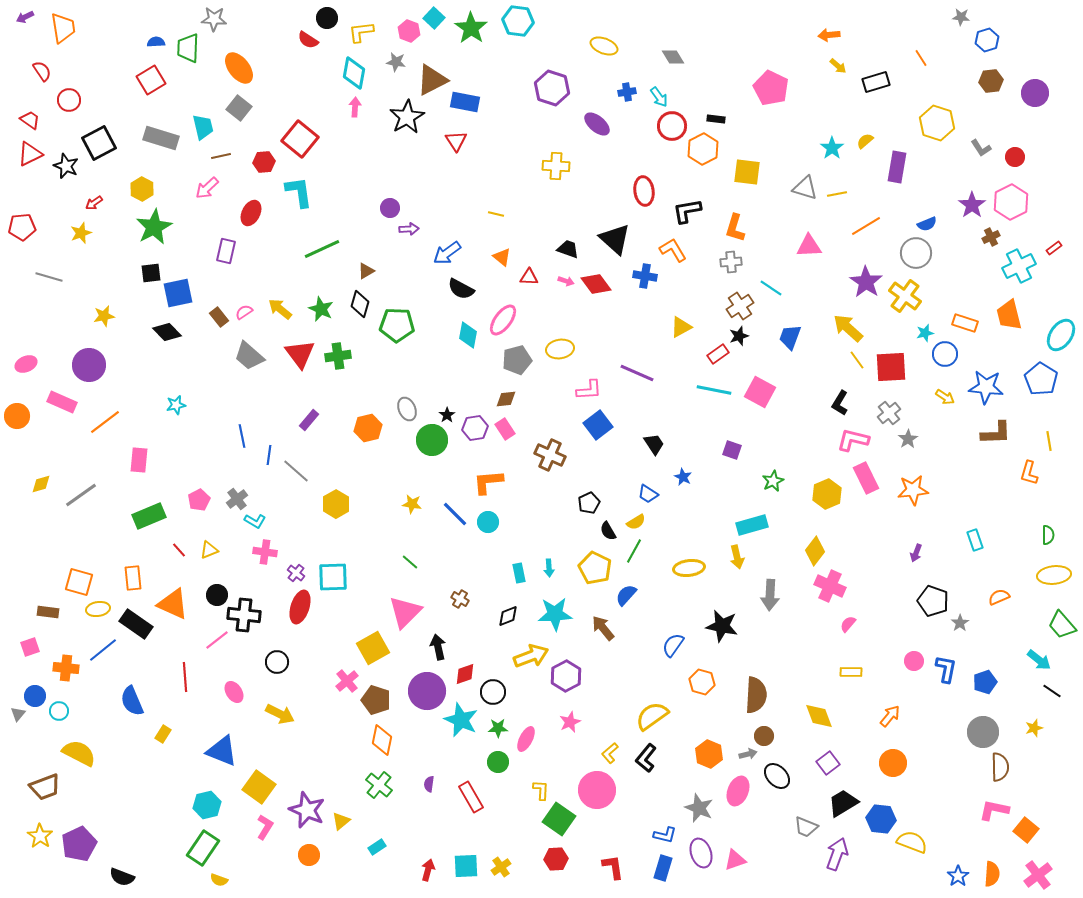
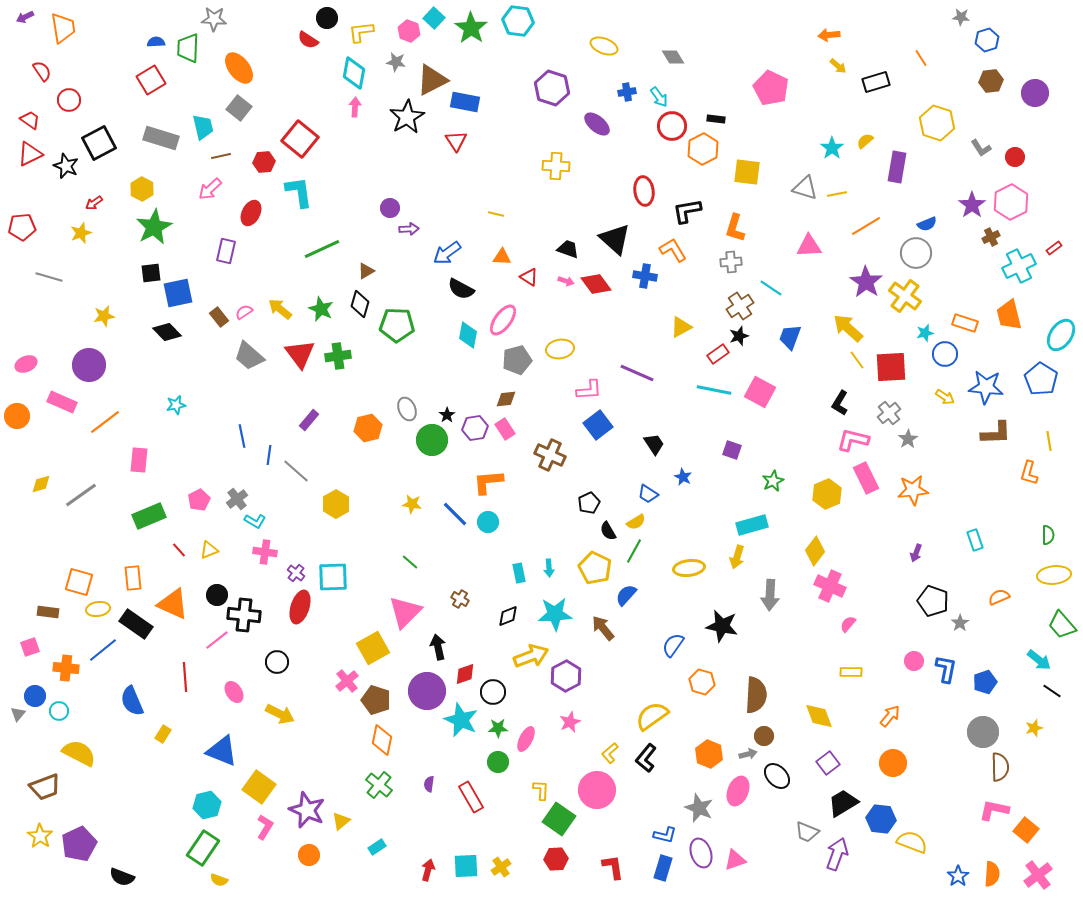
pink arrow at (207, 188): moved 3 px right, 1 px down
orange triangle at (502, 257): rotated 36 degrees counterclockwise
red triangle at (529, 277): rotated 30 degrees clockwise
yellow arrow at (737, 557): rotated 30 degrees clockwise
gray trapezoid at (806, 827): moved 1 px right, 5 px down
